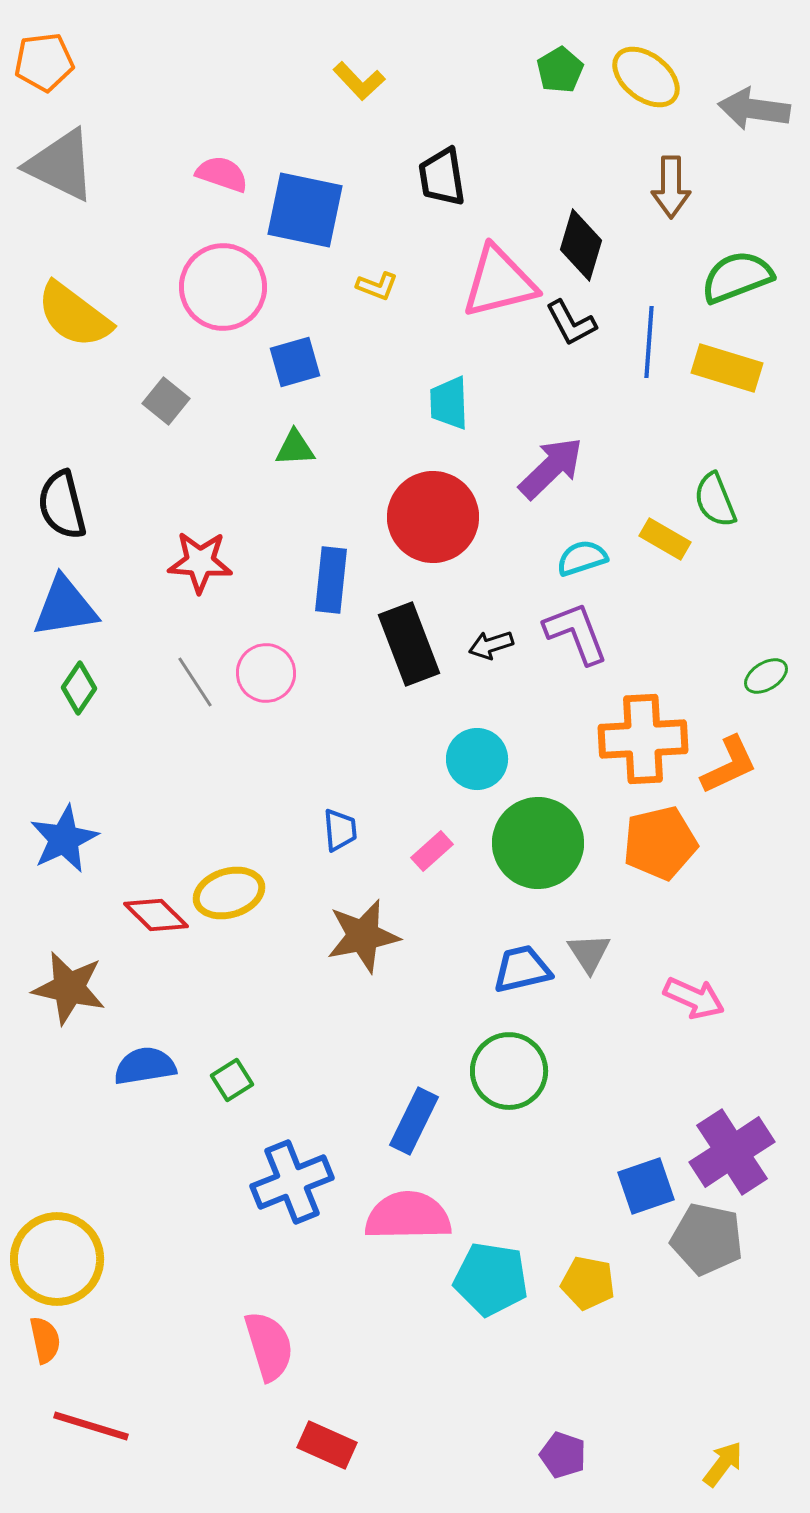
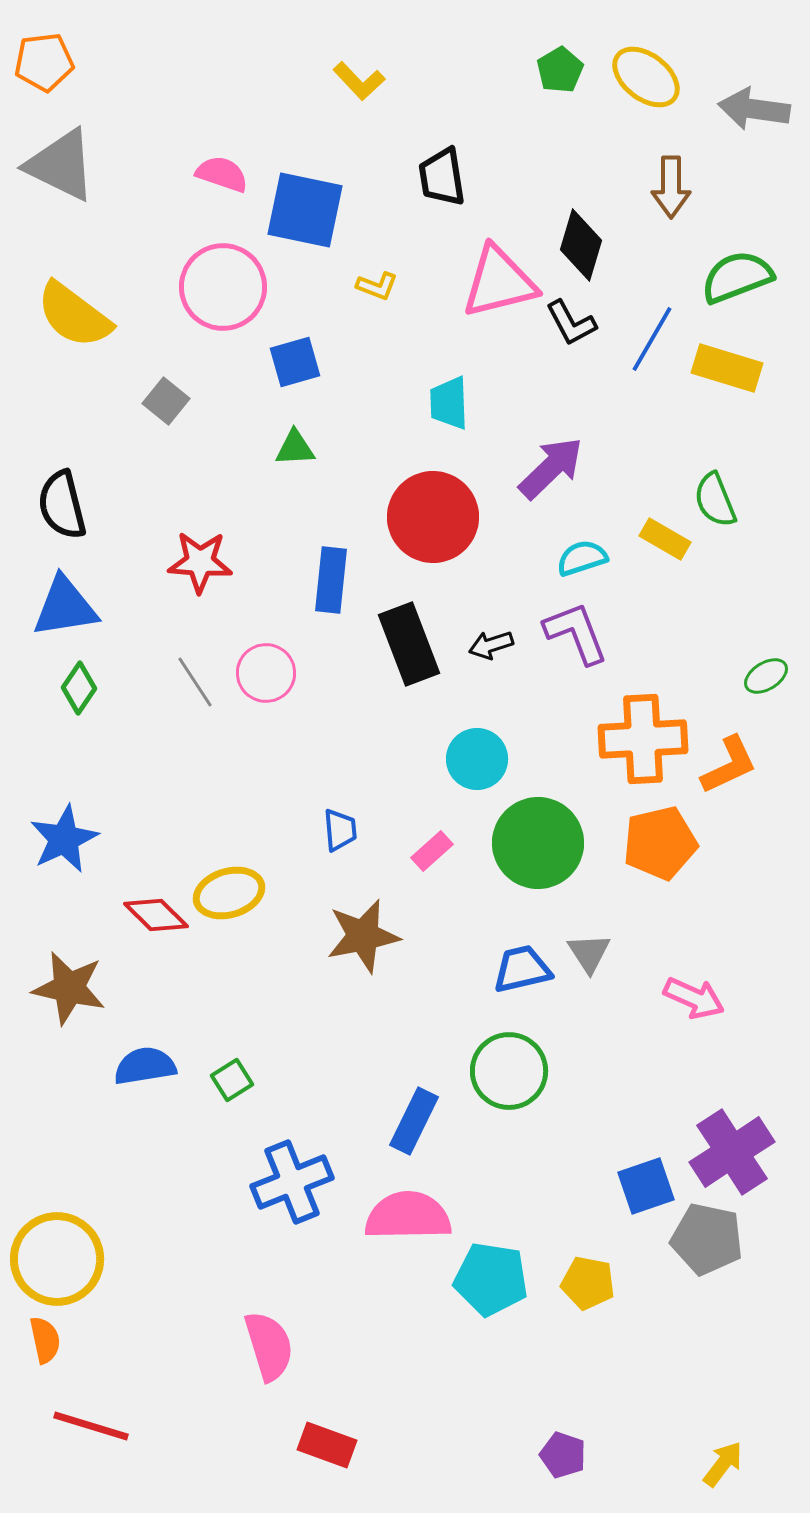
blue line at (649, 342): moved 3 px right, 3 px up; rotated 26 degrees clockwise
red rectangle at (327, 1445): rotated 4 degrees counterclockwise
